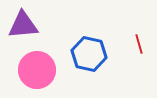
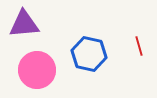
purple triangle: moved 1 px right, 1 px up
red line: moved 2 px down
